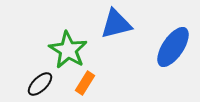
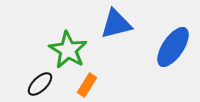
orange rectangle: moved 2 px right, 2 px down
